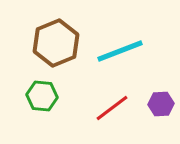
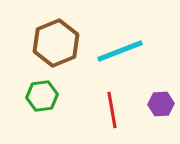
green hexagon: rotated 12 degrees counterclockwise
red line: moved 2 px down; rotated 63 degrees counterclockwise
